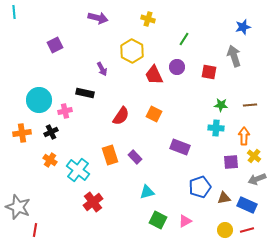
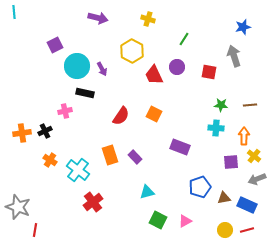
cyan circle at (39, 100): moved 38 px right, 34 px up
black cross at (51, 132): moved 6 px left, 1 px up
